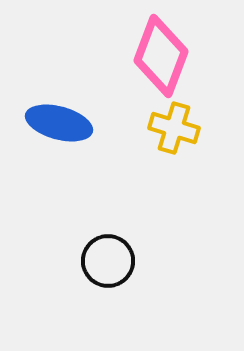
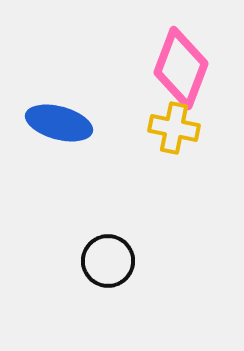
pink diamond: moved 20 px right, 12 px down
yellow cross: rotated 6 degrees counterclockwise
